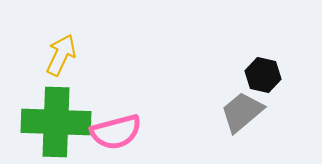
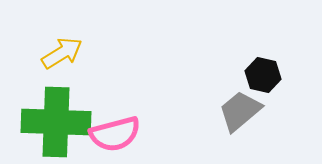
yellow arrow: moved 1 px right, 2 px up; rotated 33 degrees clockwise
gray trapezoid: moved 2 px left, 1 px up
pink semicircle: moved 1 px left, 2 px down
